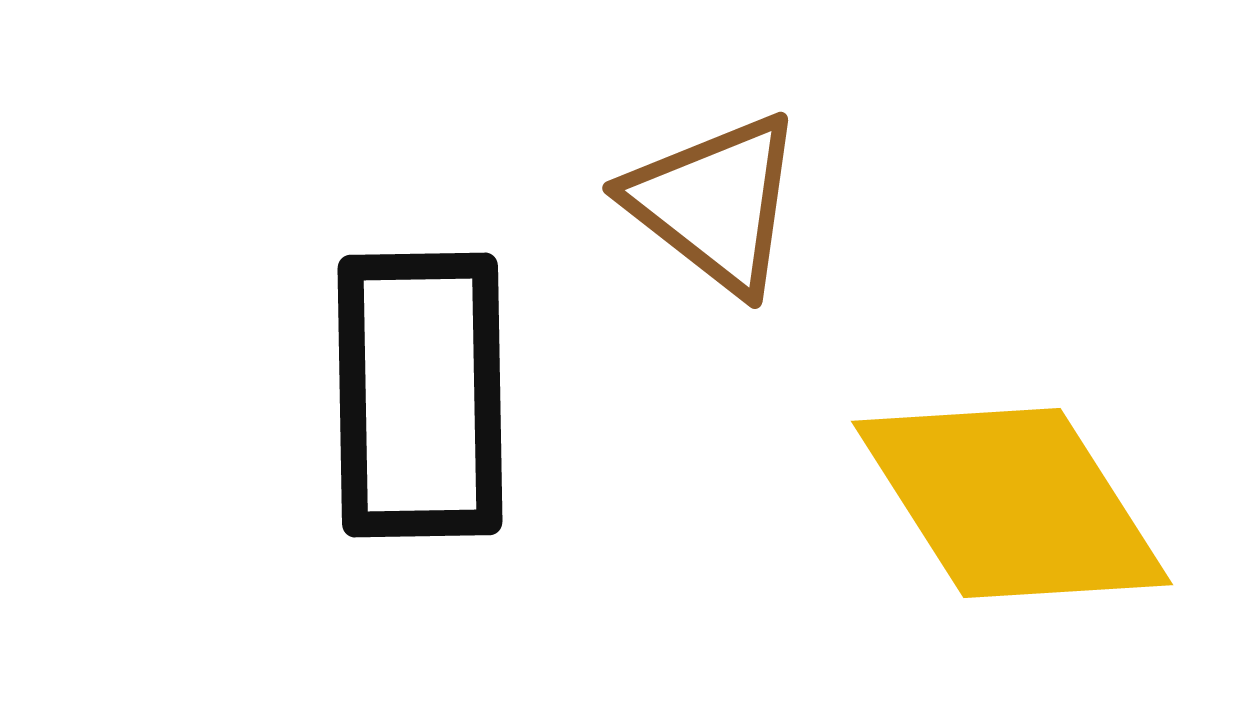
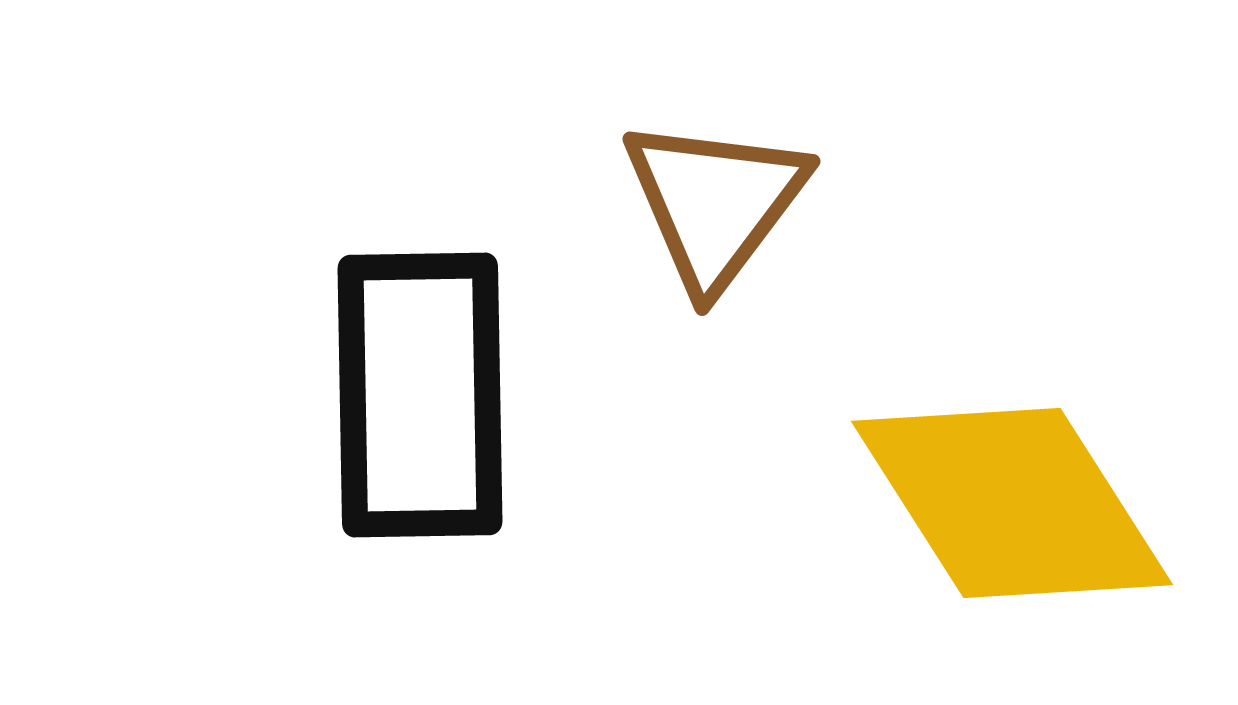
brown triangle: rotated 29 degrees clockwise
